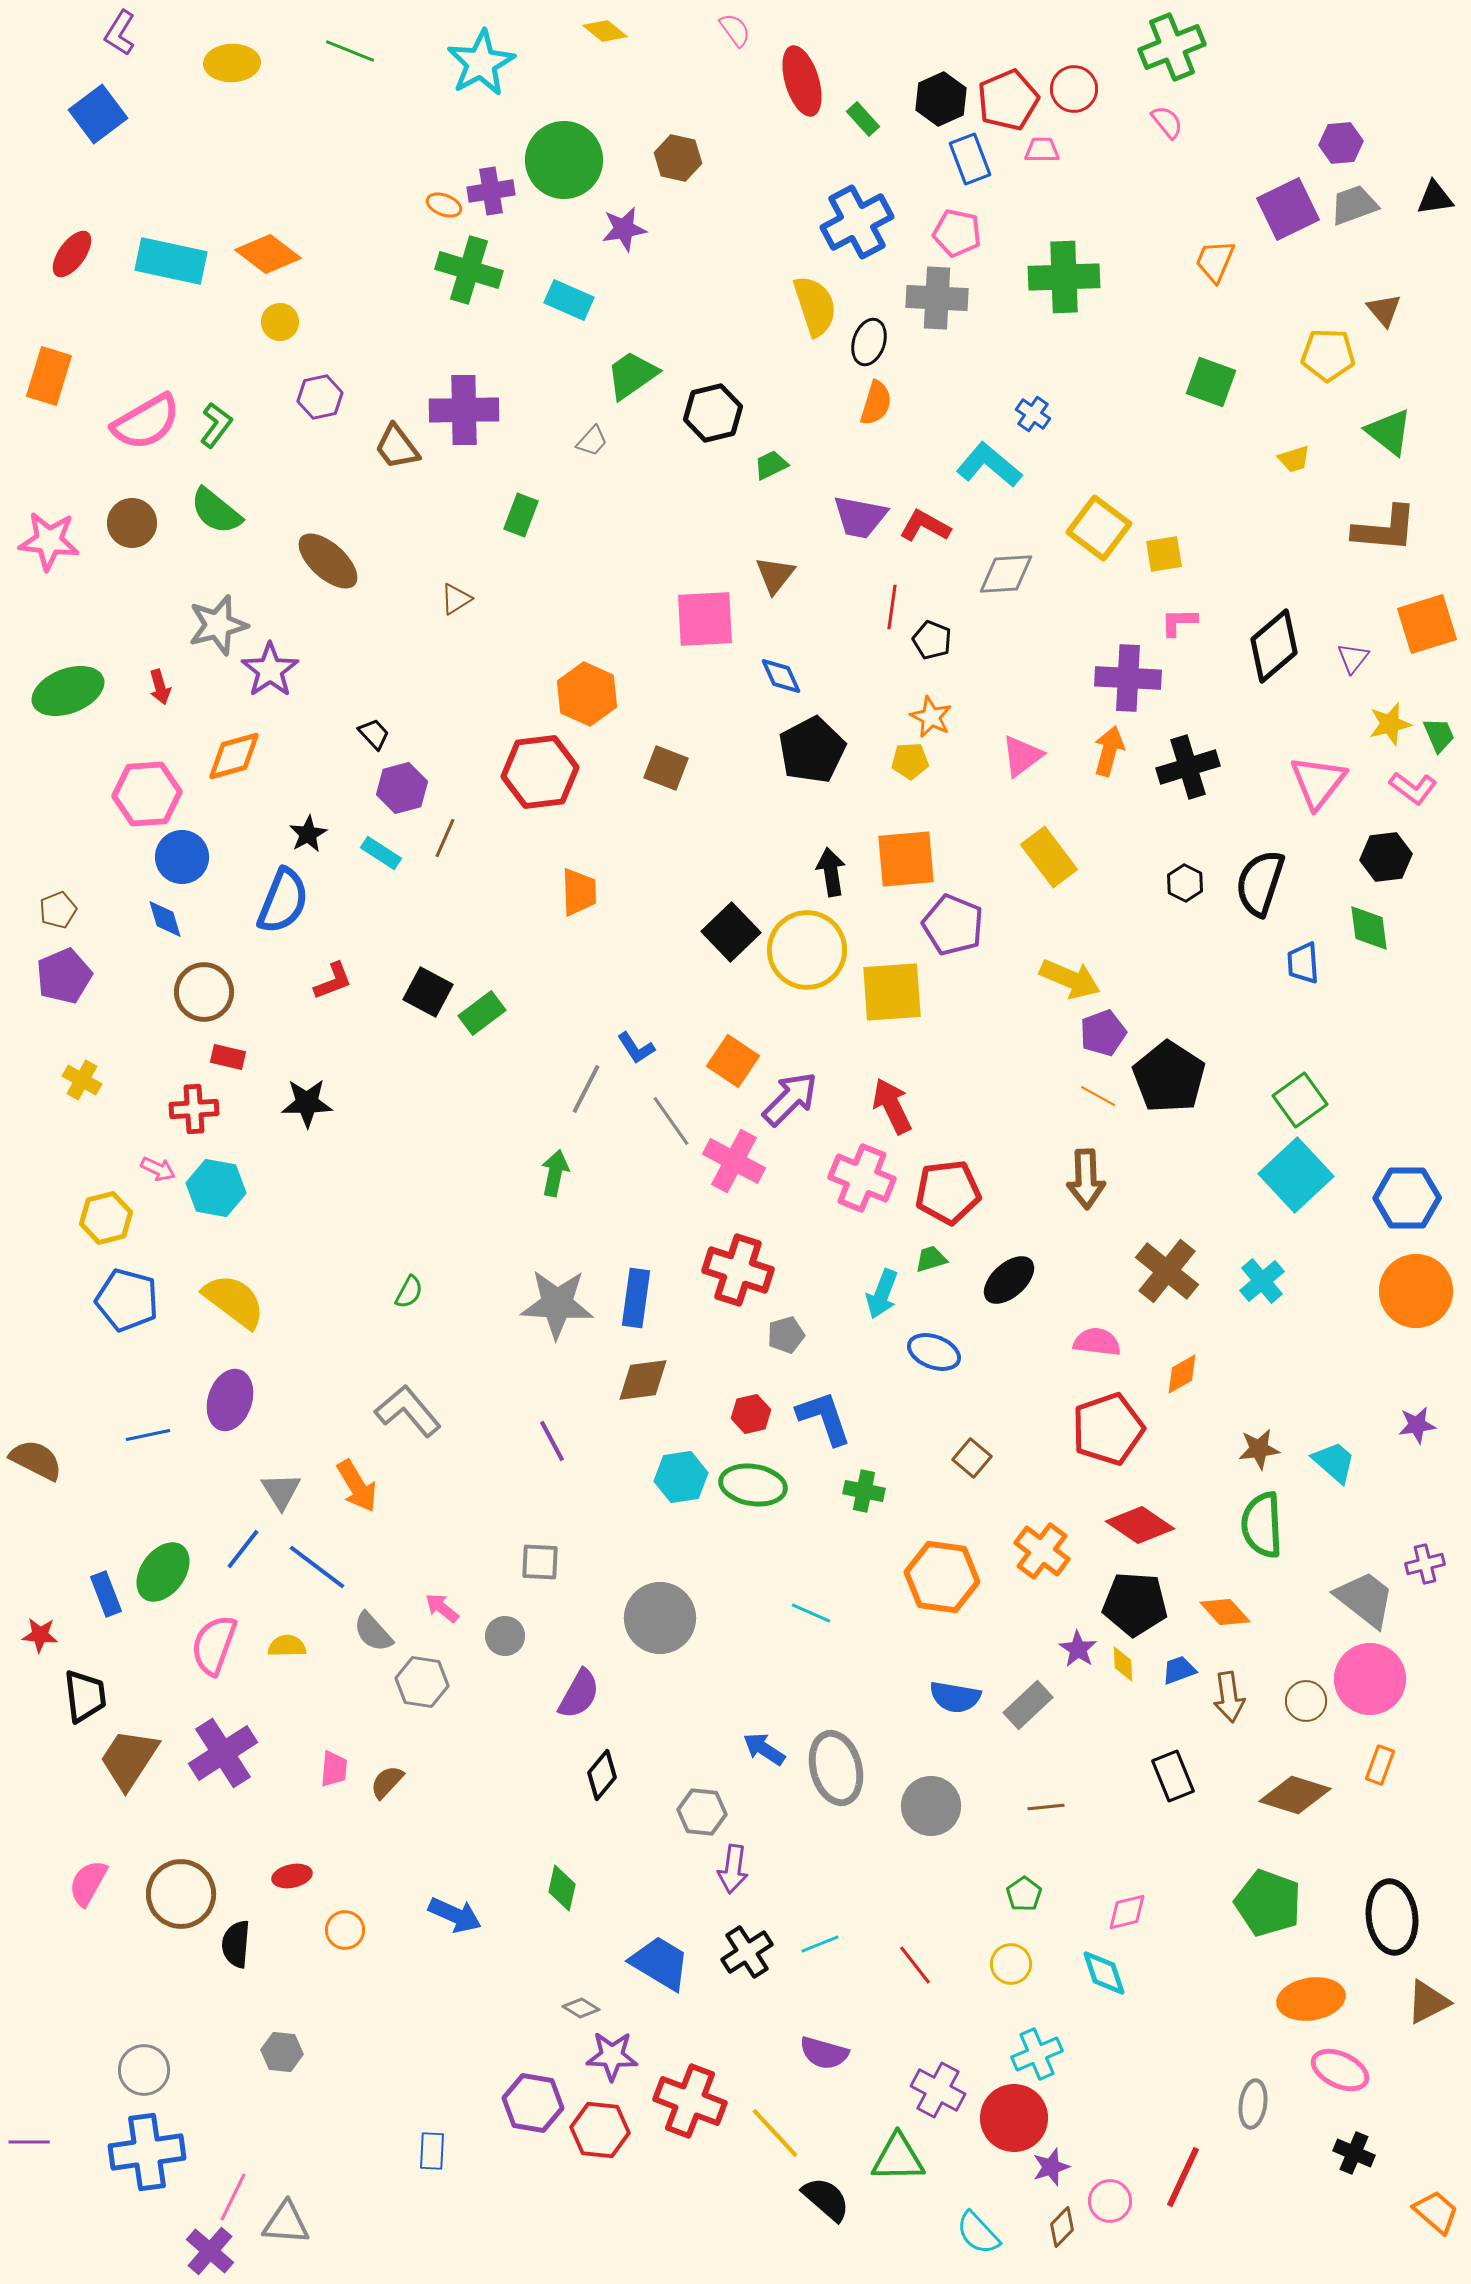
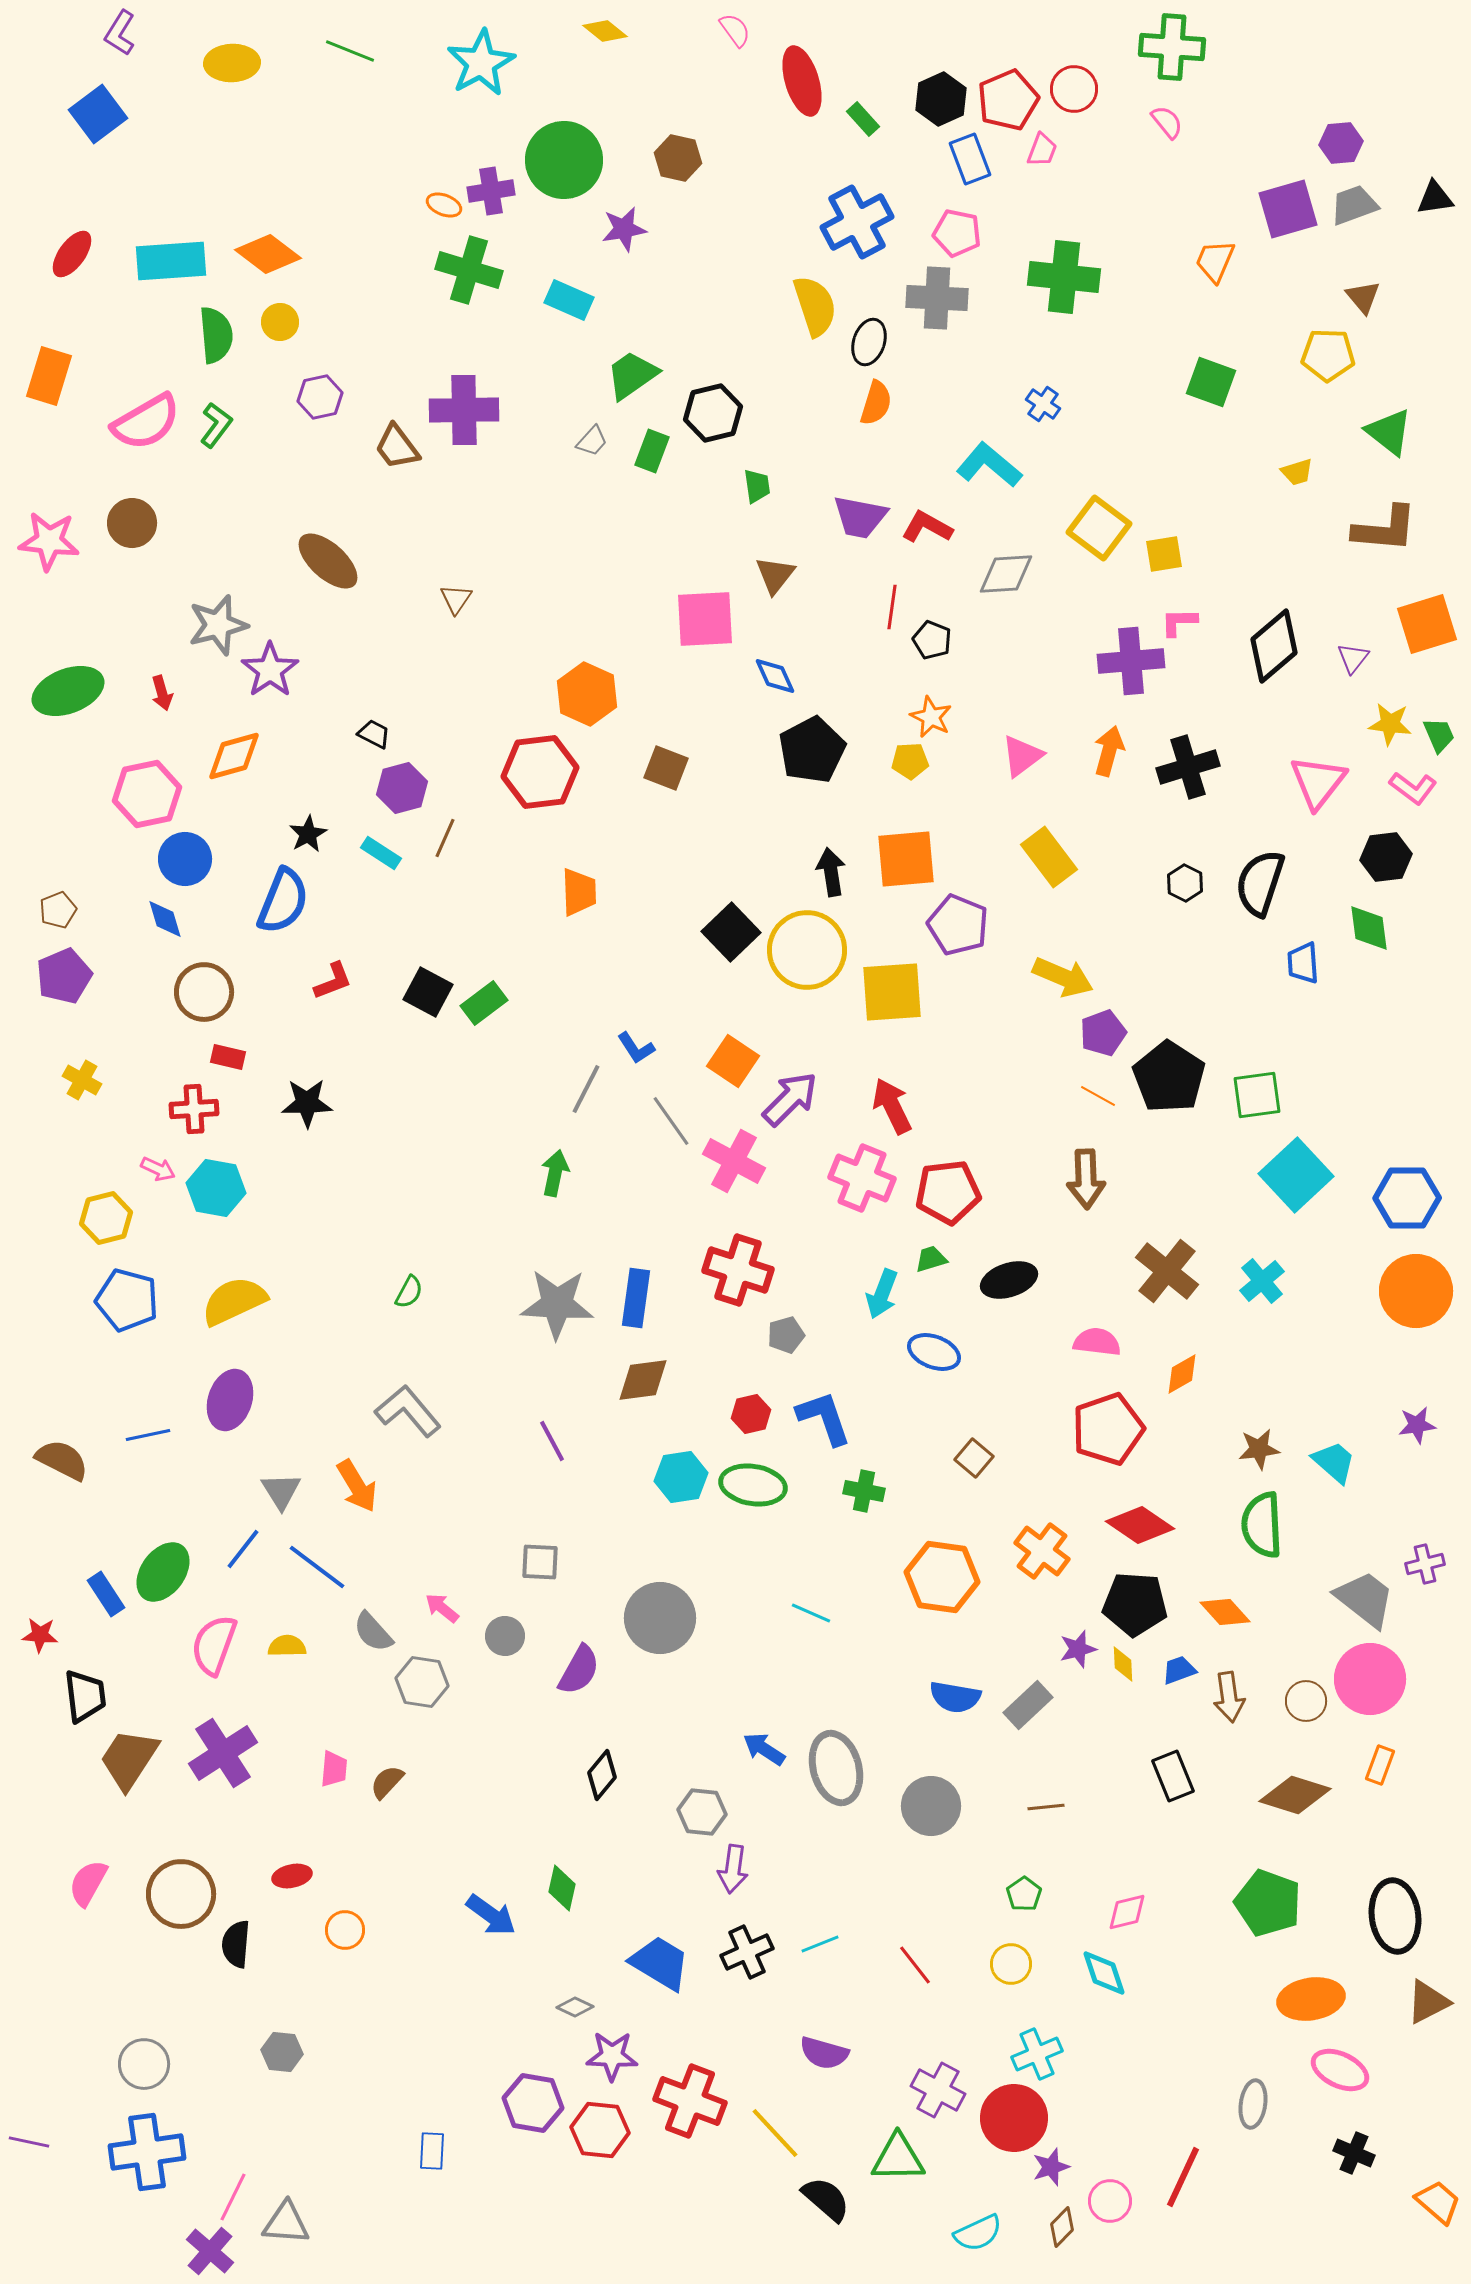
green cross at (1172, 47): rotated 26 degrees clockwise
pink trapezoid at (1042, 150): rotated 111 degrees clockwise
purple square at (1288, 209): rotated 10 degrees clockwise
cyan rectangle at (171, 261): rotated 16 degrees counterclockwise
green cross at (1064, 277): rotated 8 degrees clockwise
brown triangle at (1384, 310): moved 21 px left, 13 px up
blue cross at (1033, 414): moved 10 px right, 10 px up
yellow trapezoid at (1294, 459): moved 3 px right, 13 px down
green trapezoid at (771, 465): moved 14 px left, 21 px down; rotated 108 degrees clockwise
green semicircle at (216, 511): moved 176 px up; rotated 134 degrees counterclockwise
green rectangle at (521, 515): moved 131 px right, 64 px up
red L-shape at (925, 526): moved 2 px right, 1 px down
brown triangle at (456, 599): rotated 24 degrees counterclockwise
blue diamond at (781, 676): moved 6 px left
purple cross at (1128, 678): moved 3 px right, 17 px up; rotated 8 degrees counterclockwise
red arrow at (160, 687): moved 2 px right, 6 px down
yellow star at (1390, 724): rotated 21 degrees clockwise
black trapezoid at (374, 734): rotated 20 degrees counterclockwise
pink hexagon at (147, 794): rotated 8 degrees counterclockwise
blue circle at (182, 857): moved 3 px right, 2 px down
purple pentagon at (953, 925): moved 5 px right
yellow arrow at (1070, 979): moved 7 px left, 2 px up
green rectangle at (482, 1013): moved 2 px right, 10 px up
green square at (1300, 1100): moved 43 px left, 5 px up; rotated 28 degrees clockwise
black ellipse at (1009, 1280): rotated 24 degrees clockwise
yellow semicircle at (234, 1301): rotated 62 degrees counterclockwise
brown square at (972, 1458): moved 2 px right
brown semicircle at (36, 1460): moved 26 px right
blue rectangle at (106, 1594): rotated 12 degrees counterclockwise
purple star at (1078, 1649): rotated 24 degrees clockwise
purple semicircle at (579, 1694): moved 24 px up
blue arrow at (455, 1915): moved 36 px right; rotated 12 degrees clockwise
black ellipse at (1392, 1917): moved 3 px right, 1 px up
black cross at (747, 1952): rotated 9 degrees clockwise
gray diamond at (581, 2008): moved 6 px left, 1 px up; rotated 6 degrees counterclockwise
gray circle at (144, 2070): moved 6 px up
purple line at (29, 2142): rotated 12 degrees clockwise
orange trapezoid at (1436, 2212): moved 2 px right, 10 px up
cyan semicircle at (978, 2233): rotated 72 degrees counterclockwise
